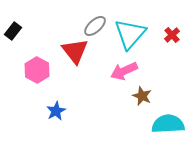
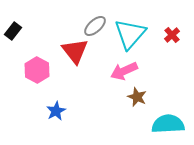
brown star: moved 5 px left, 1 px down
